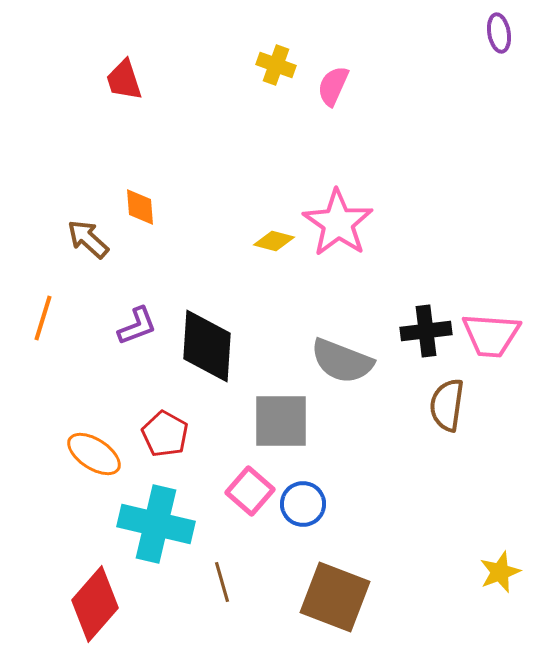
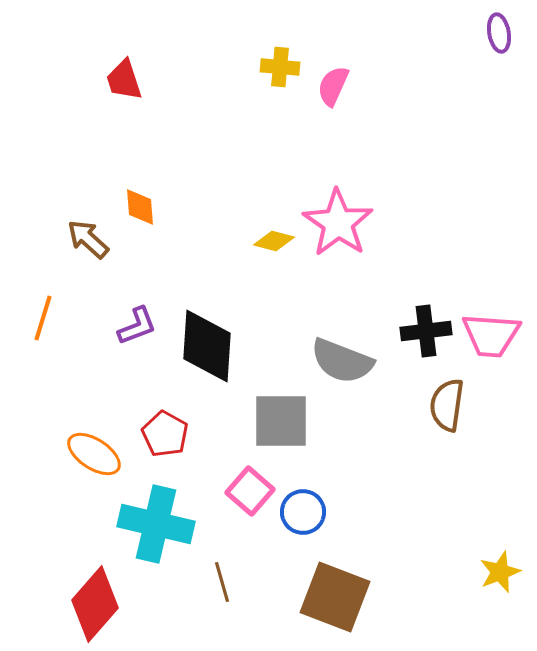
yellow cross: moved 4 px right, 2 px down; rotated 15 degrees counterclockwise
blue circle: moved 8 px down
